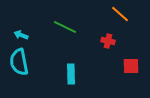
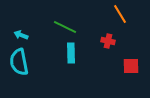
orange line: rotated 18 degrees clockwise
cyan rectangle: moved 21 px up
